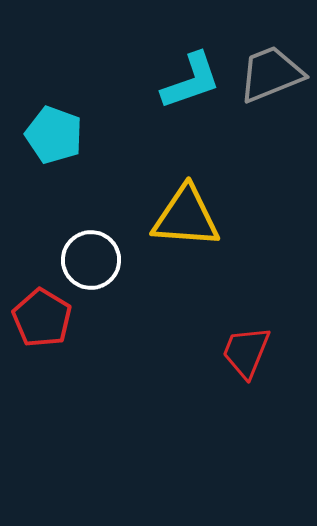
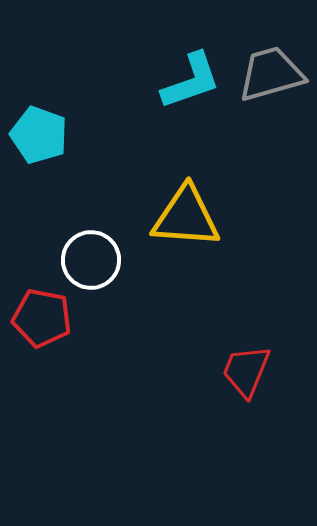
gray trapezoid: rotated 6 degrees clockwise
cyan pentagon: moved 15 px left
red pentagon: rotated 20 degrees counterclockwise
red trapezoid: moved 19 px down
